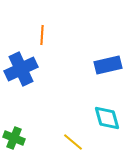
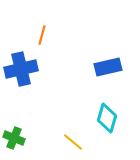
orange line: rotated 12 degrees clockwise
blue rectangle: moved 2 px down
blue cross: rotated 12 degrees clockwise
cyan diamond: rotated 32 degrees clockwise
